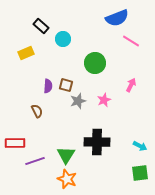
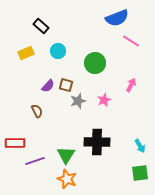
cyan circle: moved 5 px left, 12 px down
purple semicircle: rotated 40 degrees clockwise
cyan arrow: rotated 32 degrees clockwise
